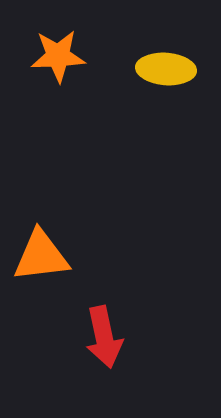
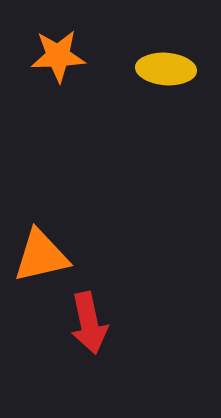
orange triangle: rotated 6 degrees counterclockwise
red arrow: moved 15 px left, 14 px up
